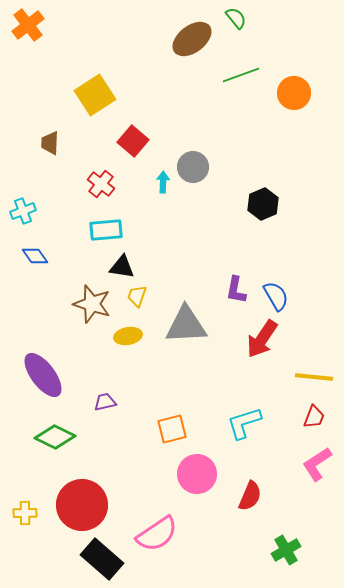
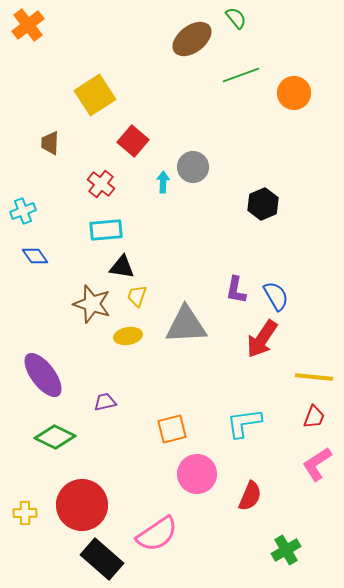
cyan L-shape: rotated 9 degrees clockwise
